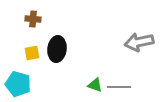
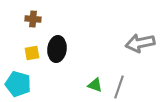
gray arrow: moved 1 px right, 1 px down
gray line: rotated 70 degrees counterclockwise
